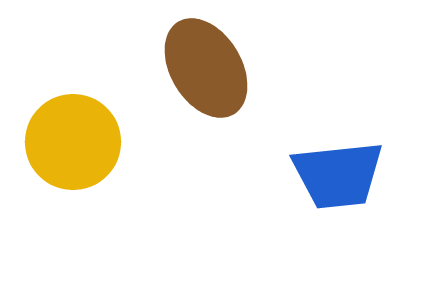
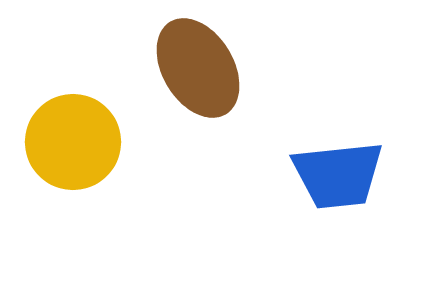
brown ellipse: moved 8 px left
